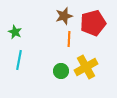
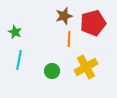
green circle: moved 9 px left
